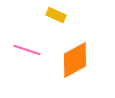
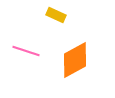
pink line: moved 1 px left, 1 px down
